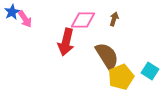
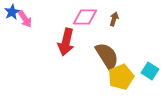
pink diamond: moved 2 px right, 3 px up
